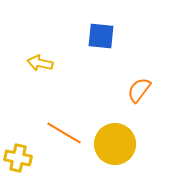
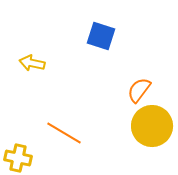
blue square: rotated 12 degrees clockwise
yellow arrow: moved 8 px left
yellow circle: moved 37 px right, 18 px up
